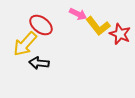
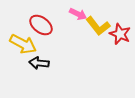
yellow arrow: moved 2 px left; rotated 104 degrees counterclockwise
